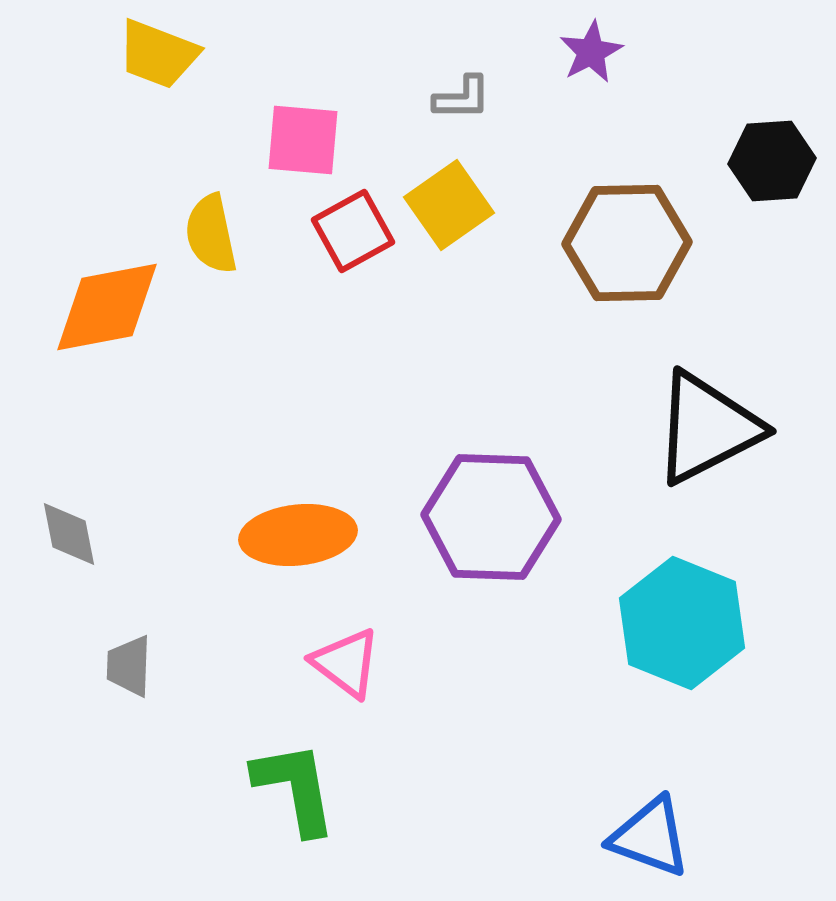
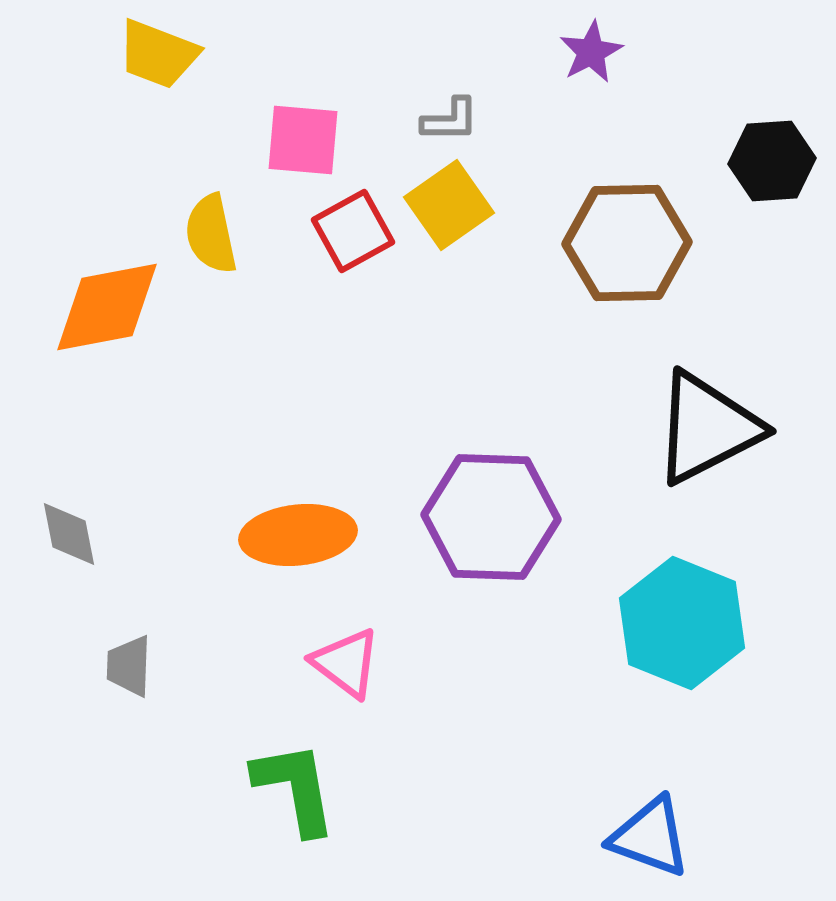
gray L-shape: moved 12 px left, 22 px down
